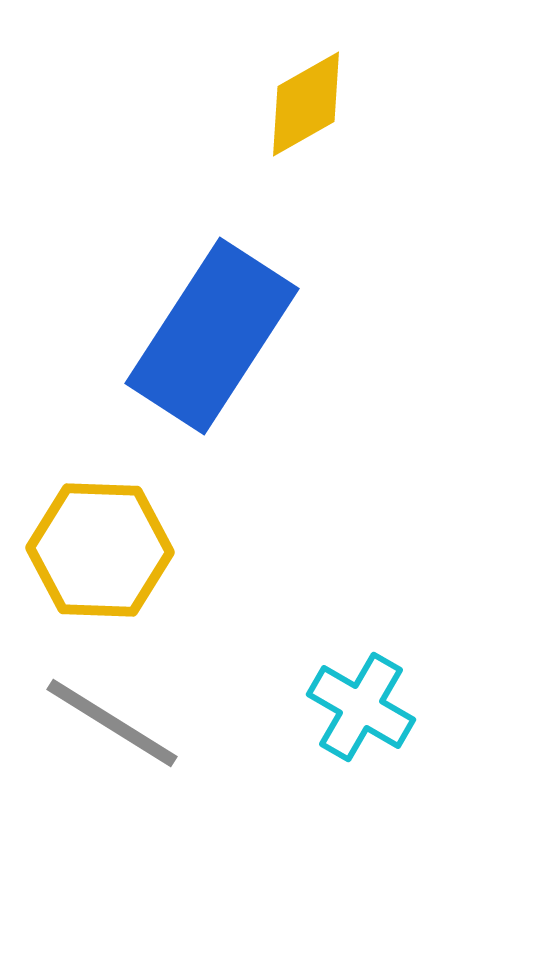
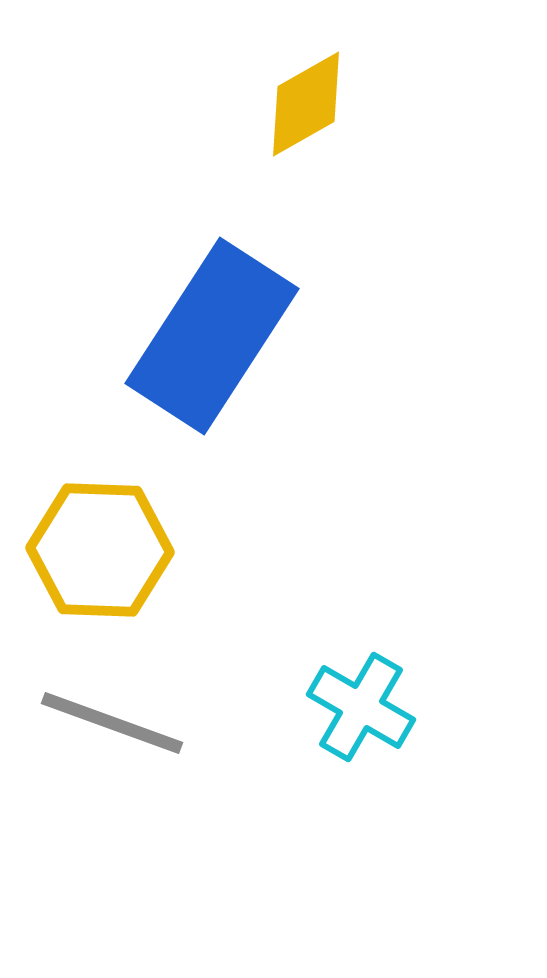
gray line: rotated 12 degrees counterclockwise
